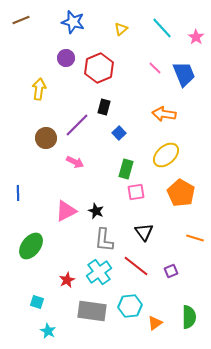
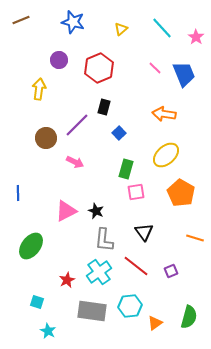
purple circle: moved 7 px left, 2 px down
green semicircle: rotated 15 degrees clockwise
